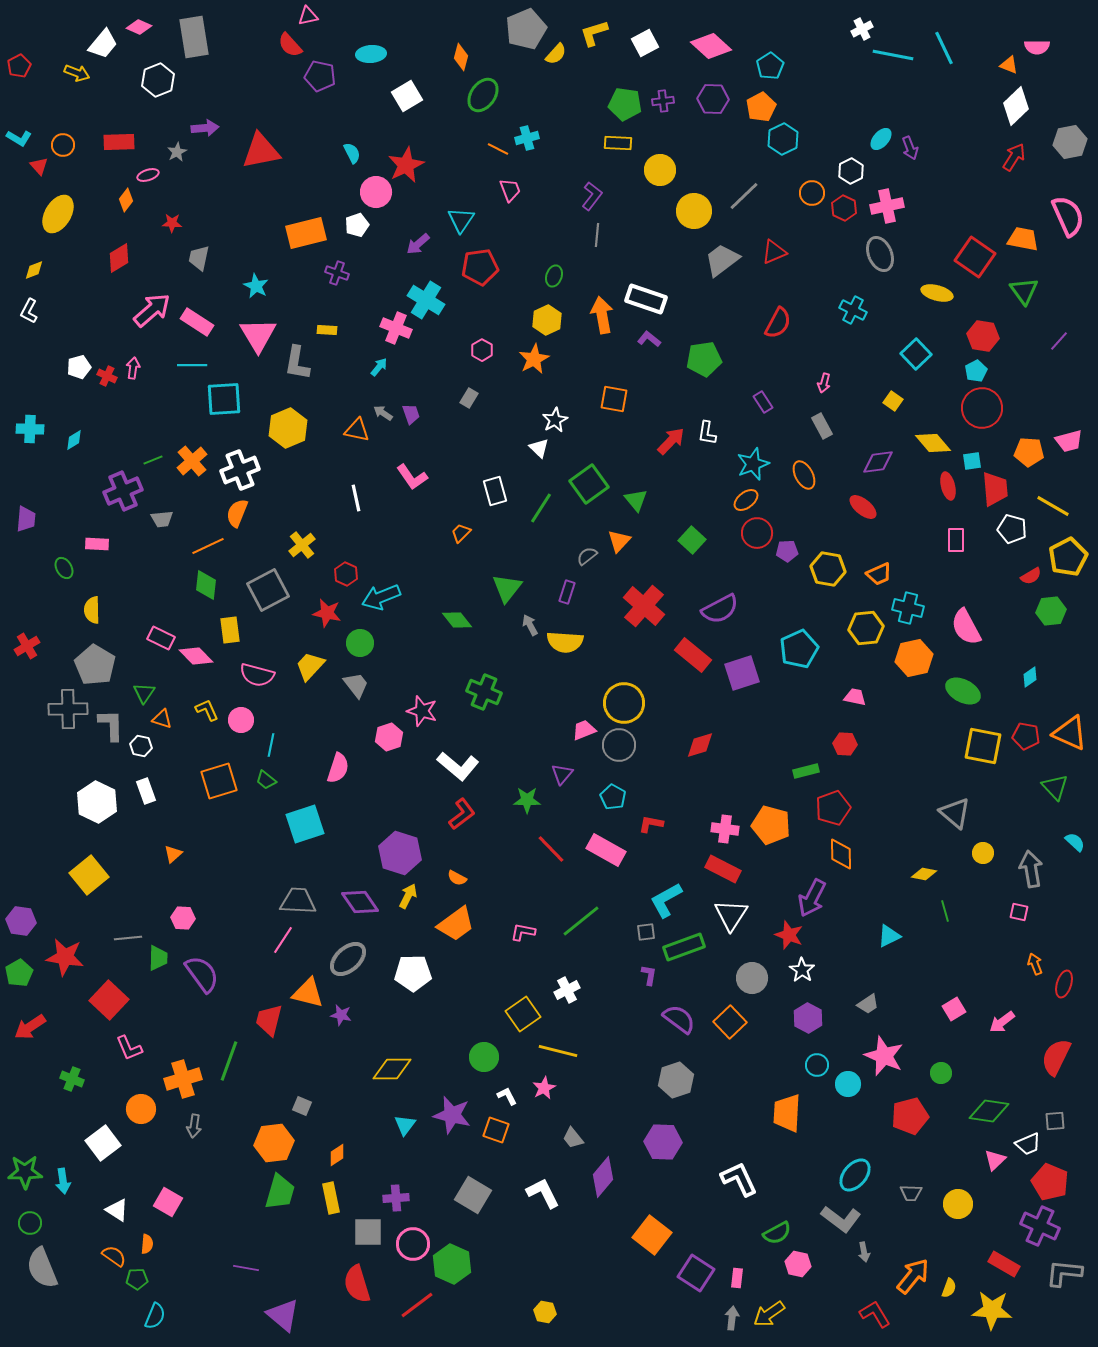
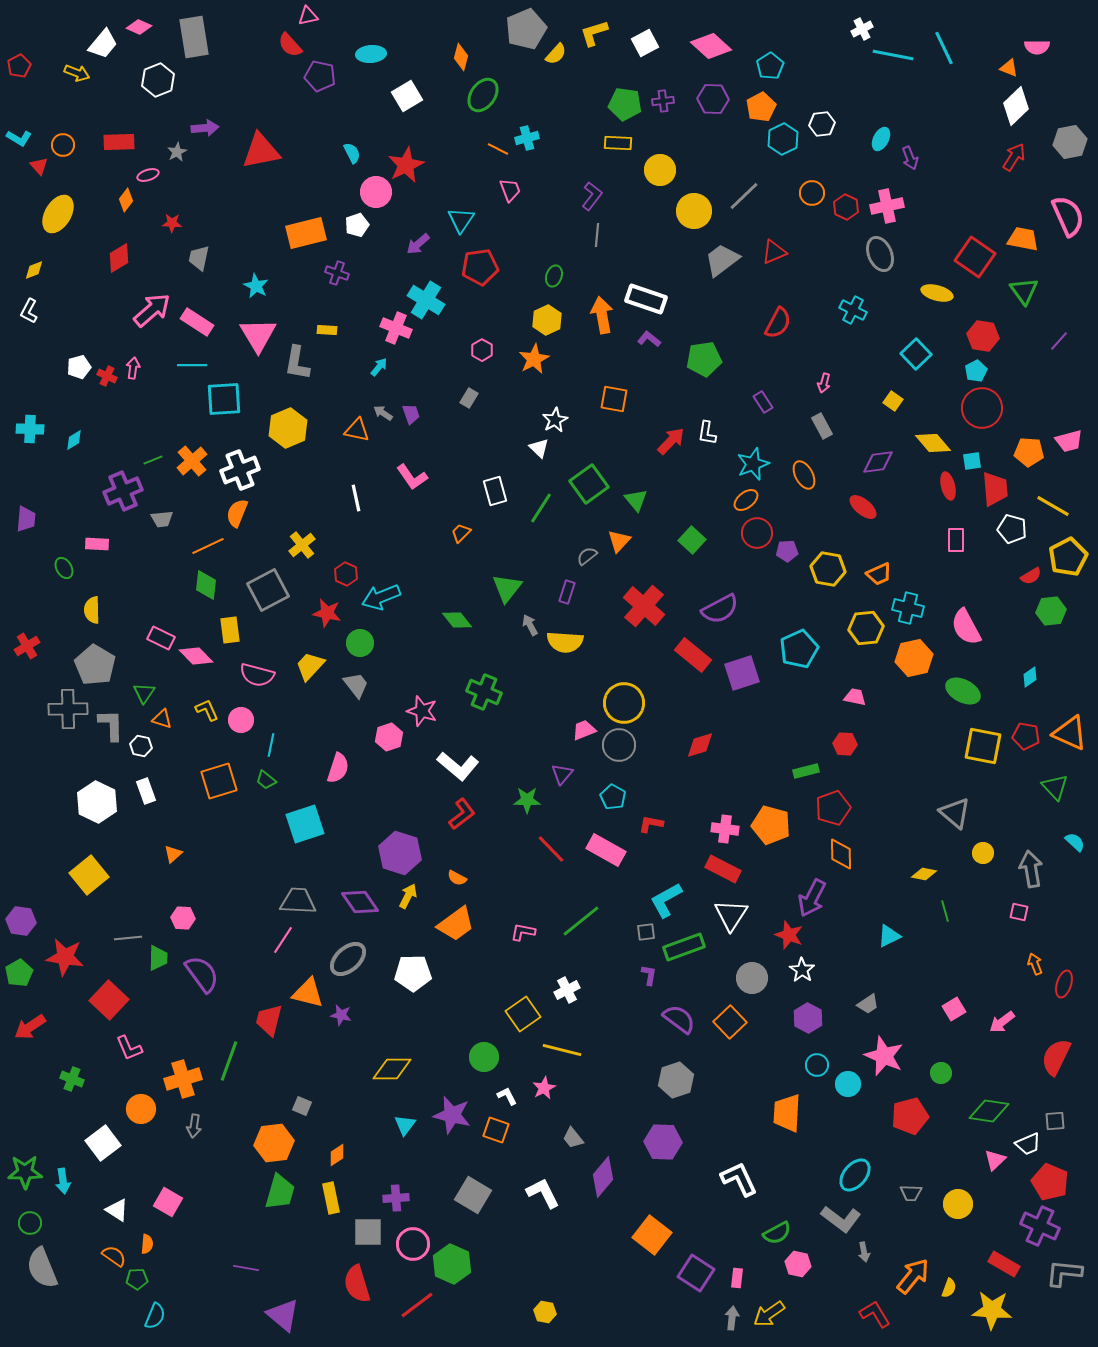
orange triangle at (1009, 65): moved 3 px down
cyan ellipse at (881, 139): rotated 15 degrees counterclockwise
purple arrow at (910, 148): moved 10 px down
white hexagon at (851, 171): moved 29 px left, 47 px up; rotated 20 degrees clockwise
red hexagon at (844, 208): moved 2 px right, 1 px up
yellow line at (558, 1051): moved 4 px right, 1 px up
